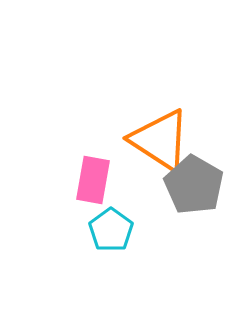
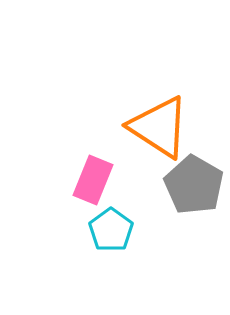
orange triangle: moved 1 px left, 13 px up
pink rectangle: rotated 12 degrees clockwise
